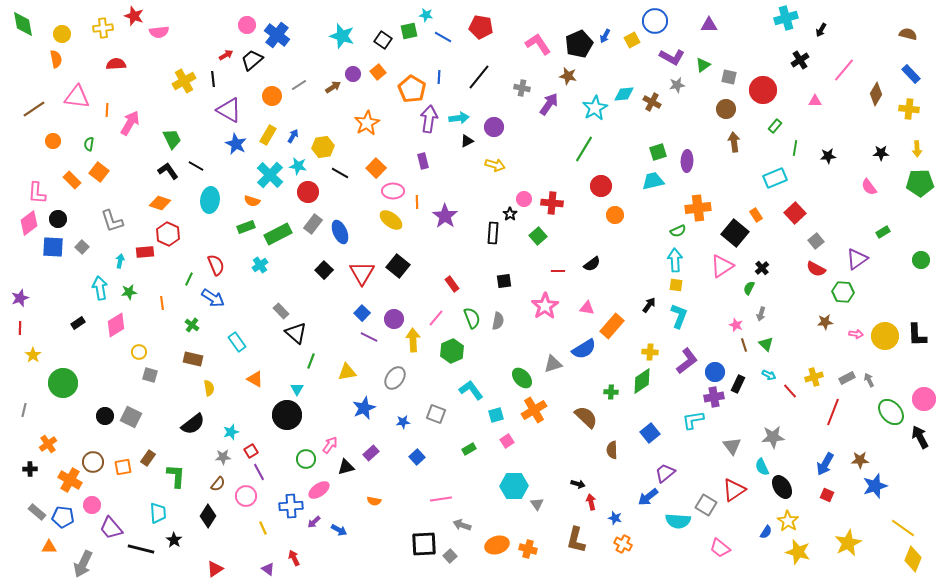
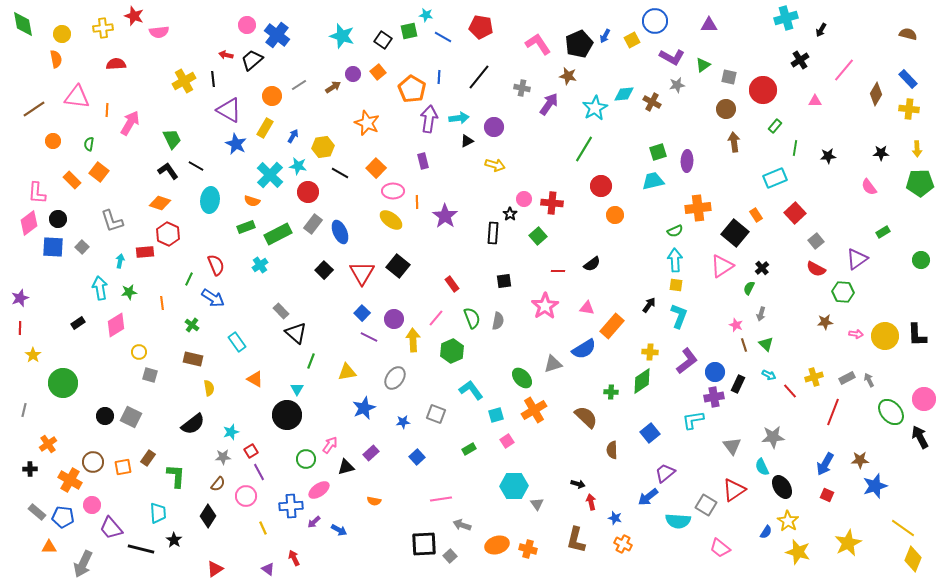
red arrow at (226, 55): rotated 136 degrees counterclockwise
blue rectangle at (911, 74): moved 3 px left, 5 px down
orange star at (367, 123): rotated 20 degrees counterclockwise
yellow rectangle at (268, 135): moved 3 px left, 7 px up
green semicircle at (678, 231): moved 3 px left
